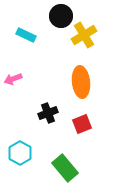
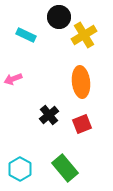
black circle: moved 2 px left, 1 px down
black cross: moved 1 px right, 2 px down; rotated 18 degrees counterclockwise
cyan hexagon: moved 16 px down
